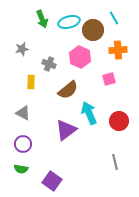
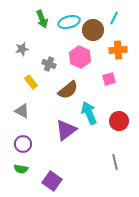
cyan line: rotated 56 degrees clockwise
yellow rectangle: rotated 40 degrees counterclockwise
gray triangle: moved 1 px left, 2 px up
